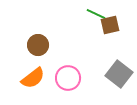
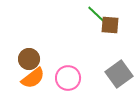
green line: rotated 18 degrees clockwise
brown square: rotated 18 degrees clockwise
brown circle: moved 9 px left, 14 px down
gray square: rotated 16 degrees clockwise
